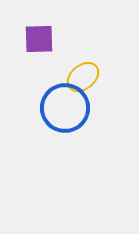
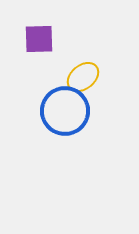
blue circle: moved 3 px down
